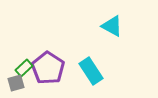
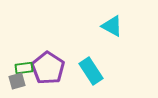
green rectangle: rotated 36 degrees clockwise
gray square: moved 1 px right, 2 px up
